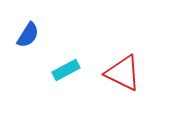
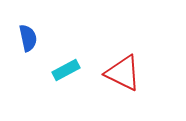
blue semicircle: moved 3 px down; rotated 44 degrees counterclockwise
